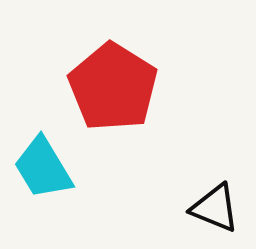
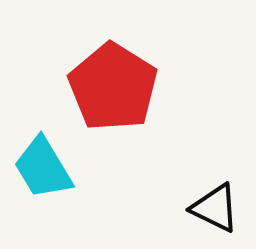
black triangle: rotated 4 degrees clockwise
